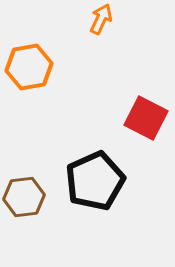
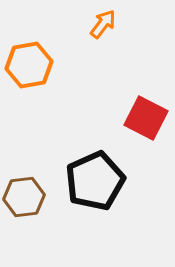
orange arrow: moved 2 px right, 5 px down; rotated 12 degrees clockwise
orange hexagon: moved 2 px up
